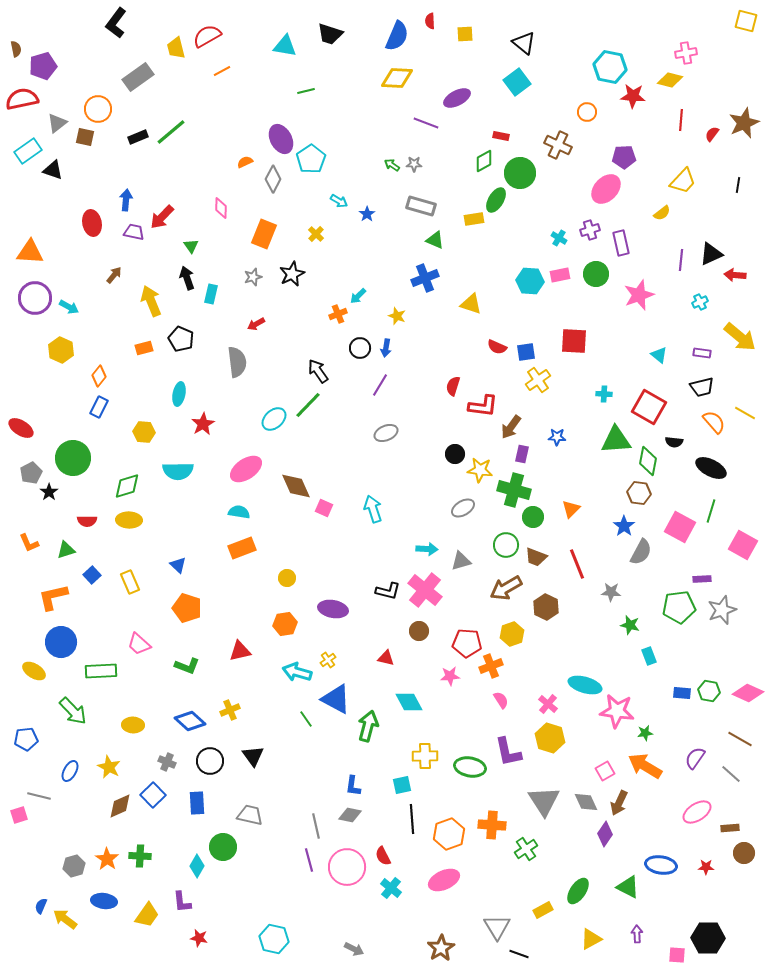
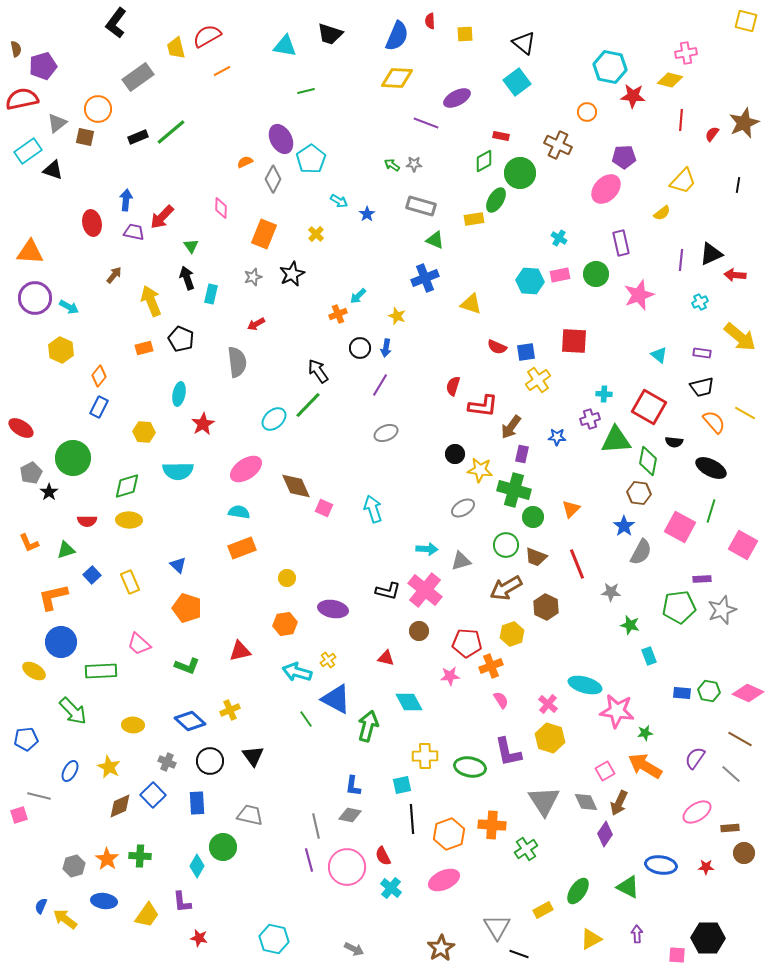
purple cross at (590, 230): moved 189 px down
